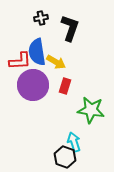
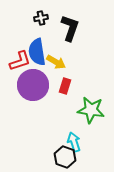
red L-shape: rotated 15 degrees counterclockwise
